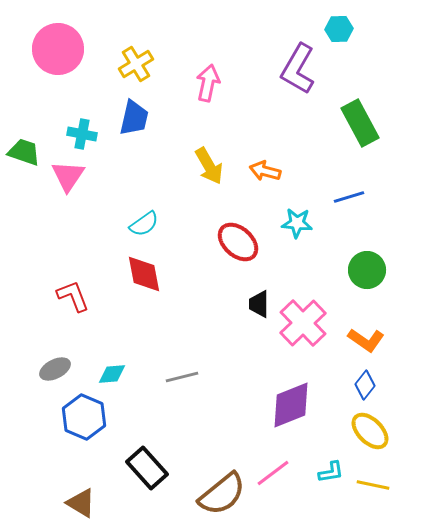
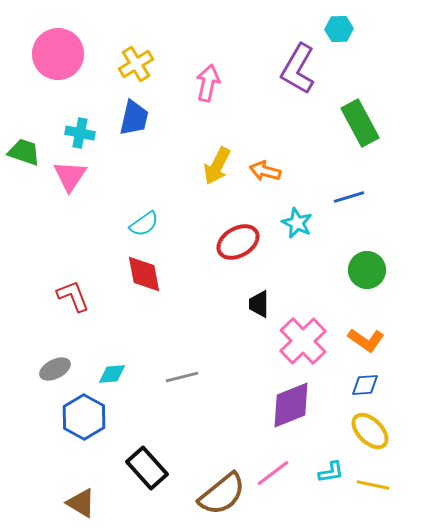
pink circle: moved 5 px down
cyan cross: moved 2 px left, 1 px up
yellow arrow: moved 8 px right; rotated 57 degrees clockwise
pink triangle: moved 2 px right
cyan star: rotated 20 degrees clockwise
red ellipse: rotated 72 degrees counterclockwise
pink cross: moved 18 px down
blue diamond: rotated 48 degrees clockwise
blue hexagon: rotated 6 degrees clockwise
